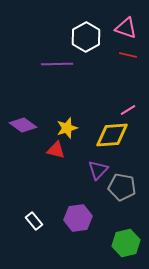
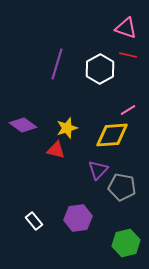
white hexagon: moved 14 px right, 32 px down
purple line: rotated 72 degrees counterclockwise
